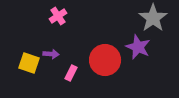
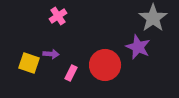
red circle: moved 5 px down
